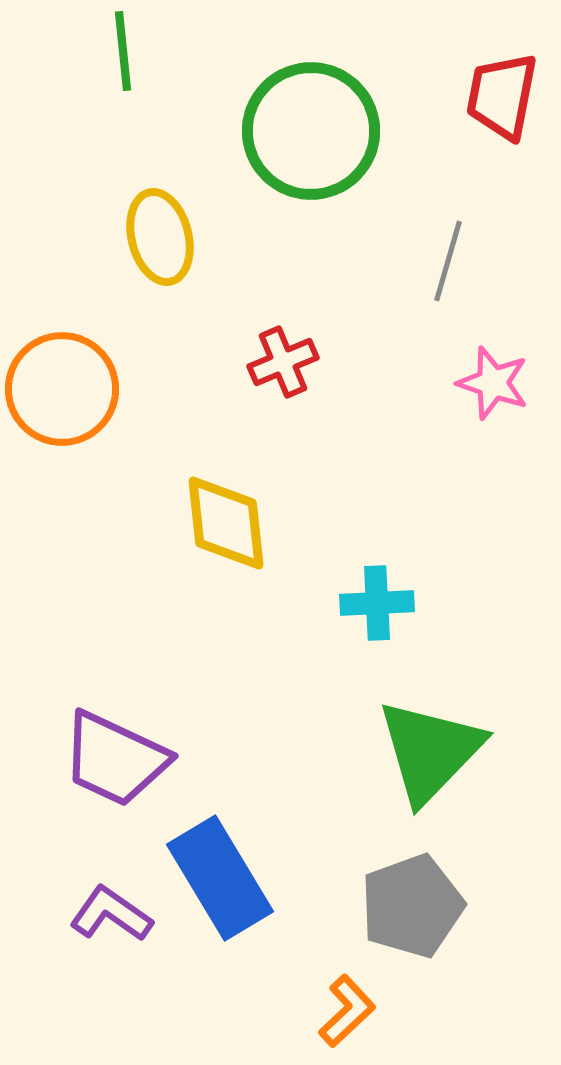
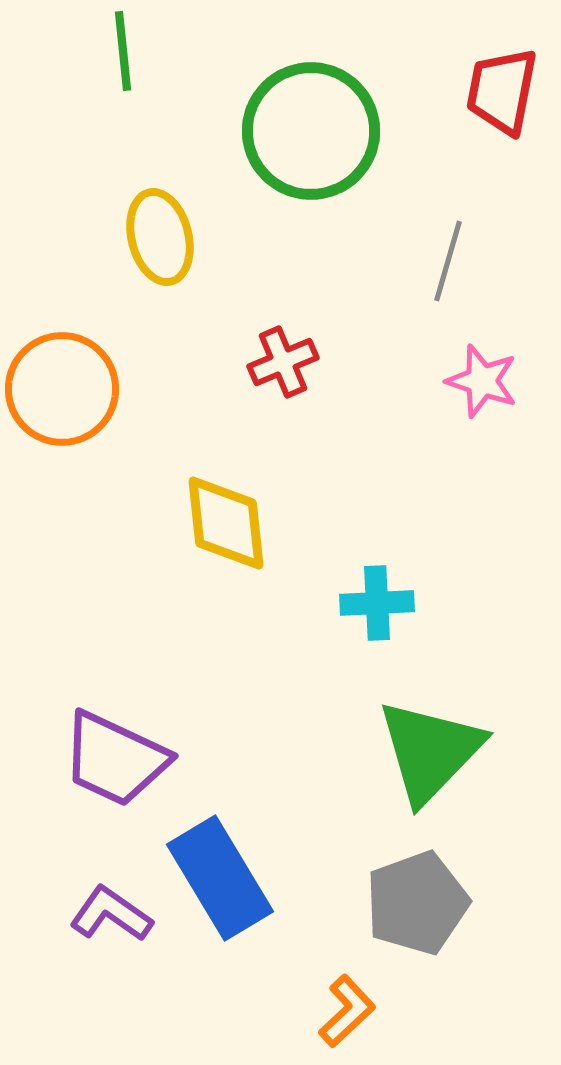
red trapezoid: moved 5 px up
pink star: moved 11 px left, 2 px up
gray pentagon: moved 5 px right, 3 px up
